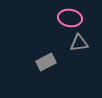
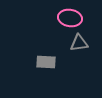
gray rectangle: rotated 30 degrees clockwise
